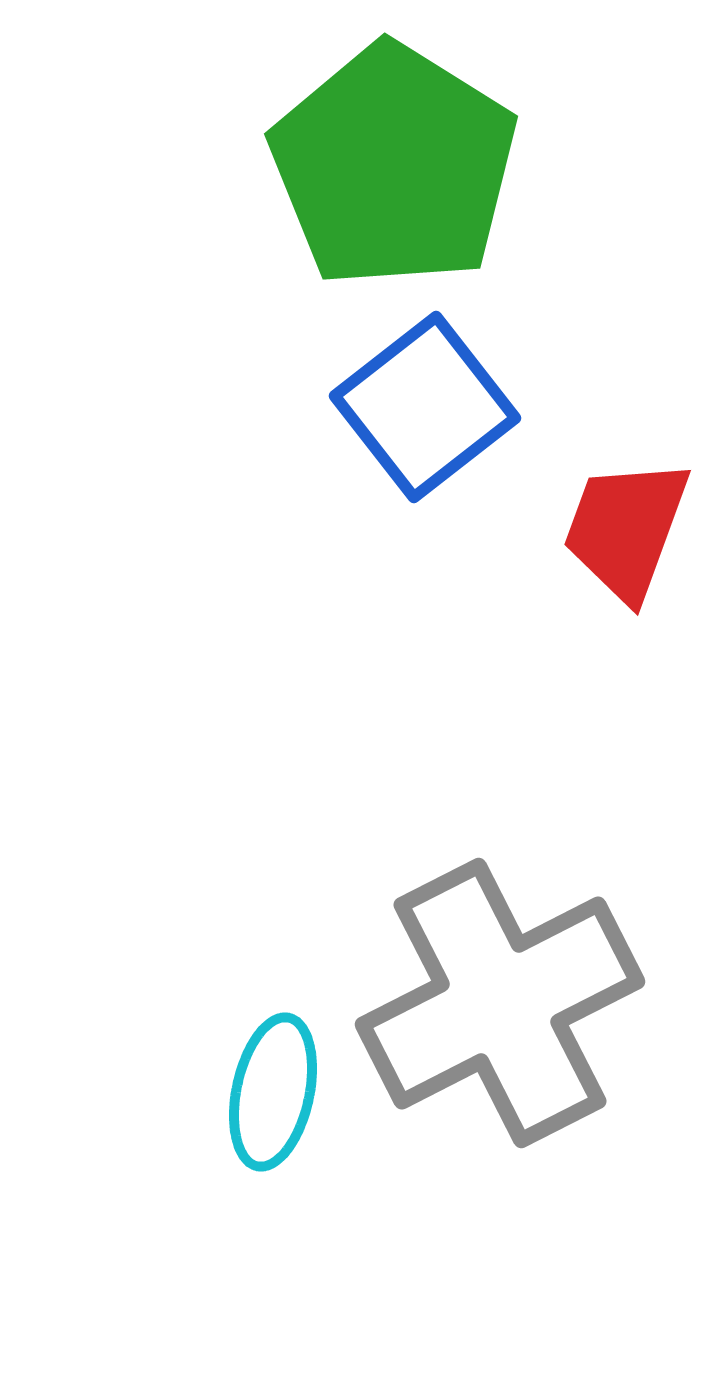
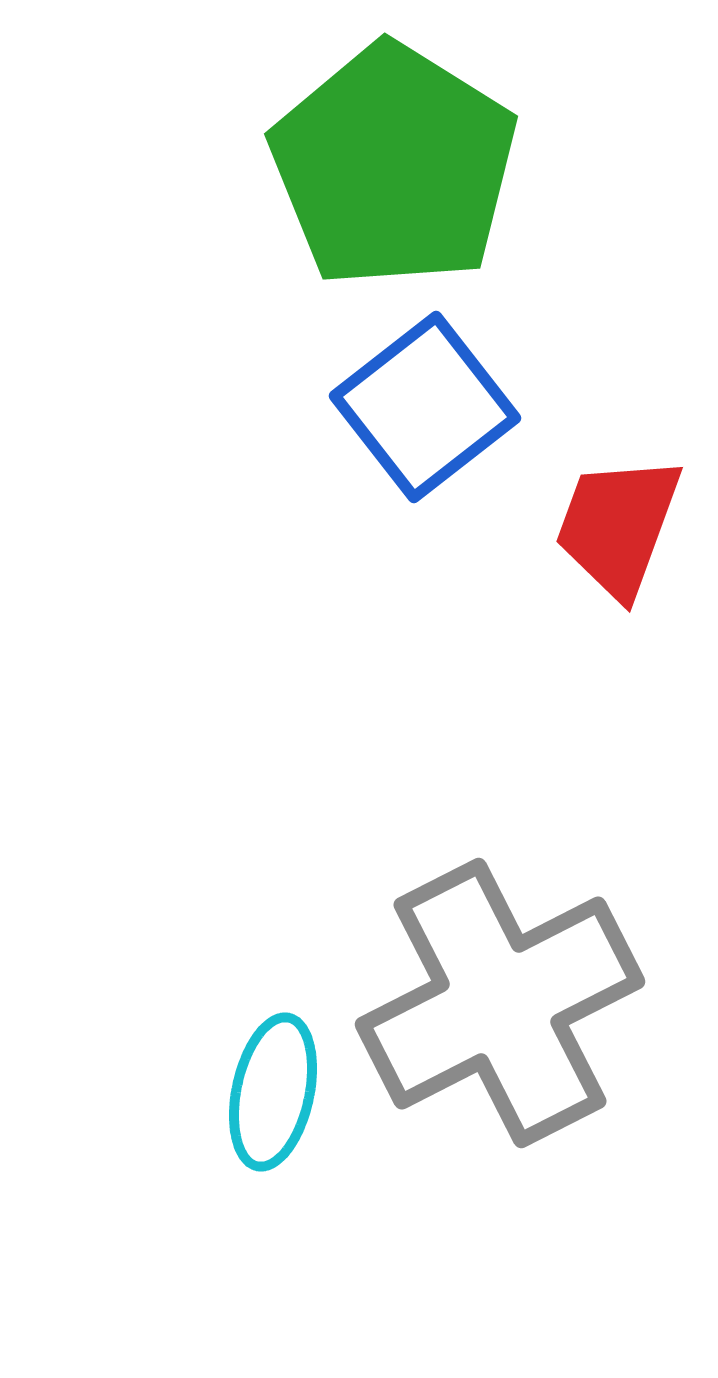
red trapezoid: moved 8 px left, 3 px up
